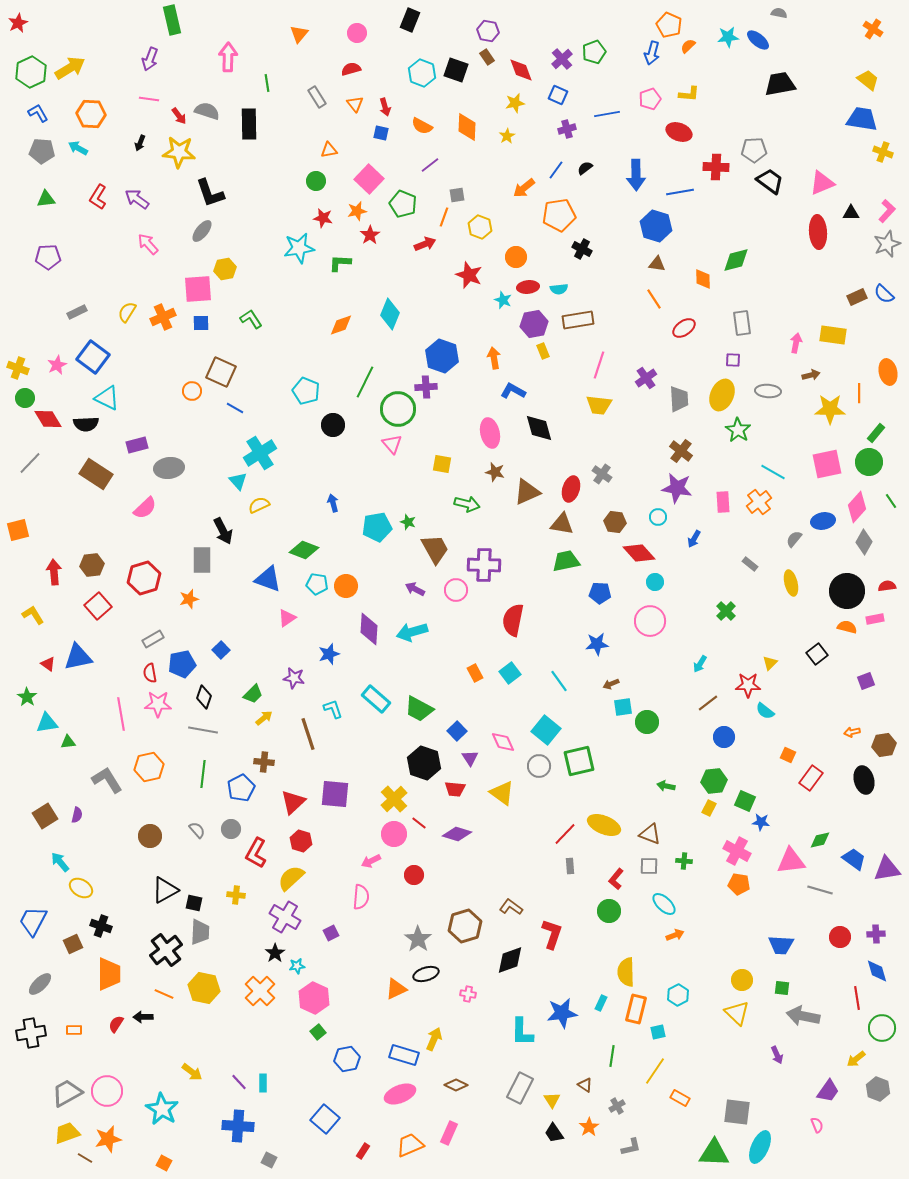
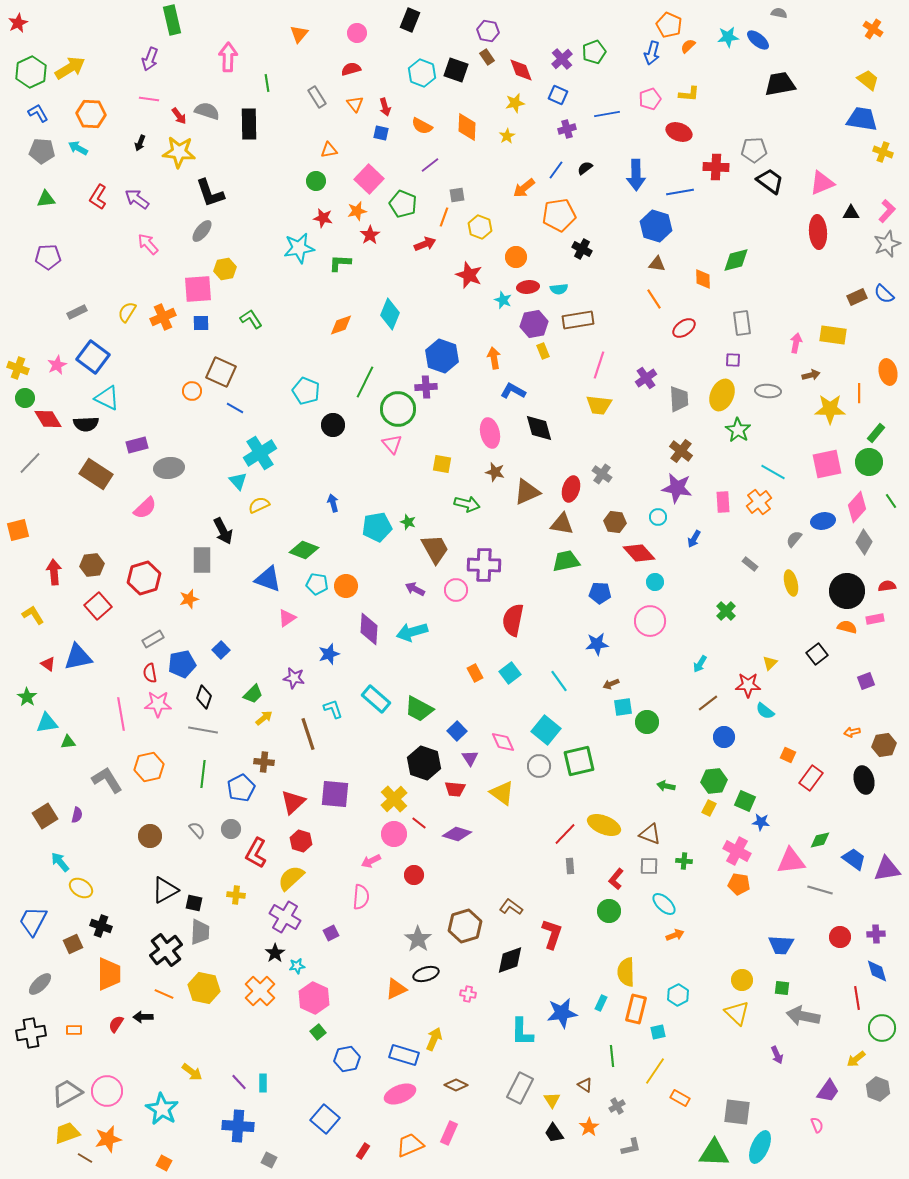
green line at (612, 1056): rotated 15 degrees counterclockwise
